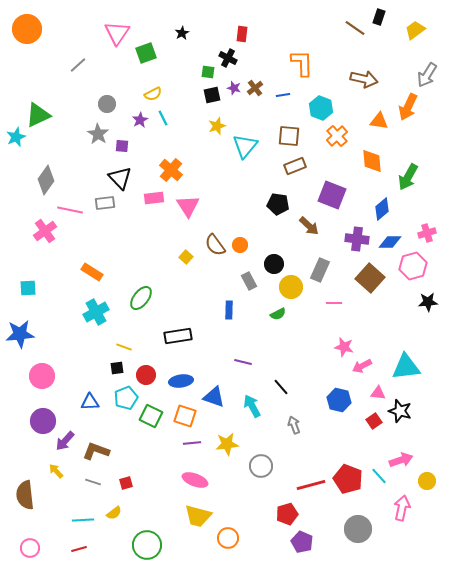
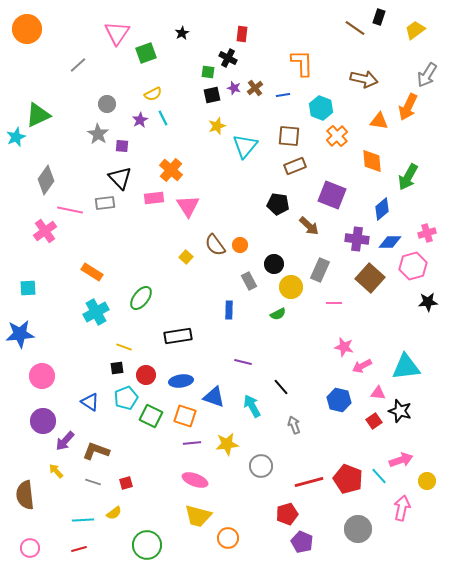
blue triangle at (90, 402): rotated 36 degrees clockwise
red line at (311, 485): moved 2 px left, 3 px up
